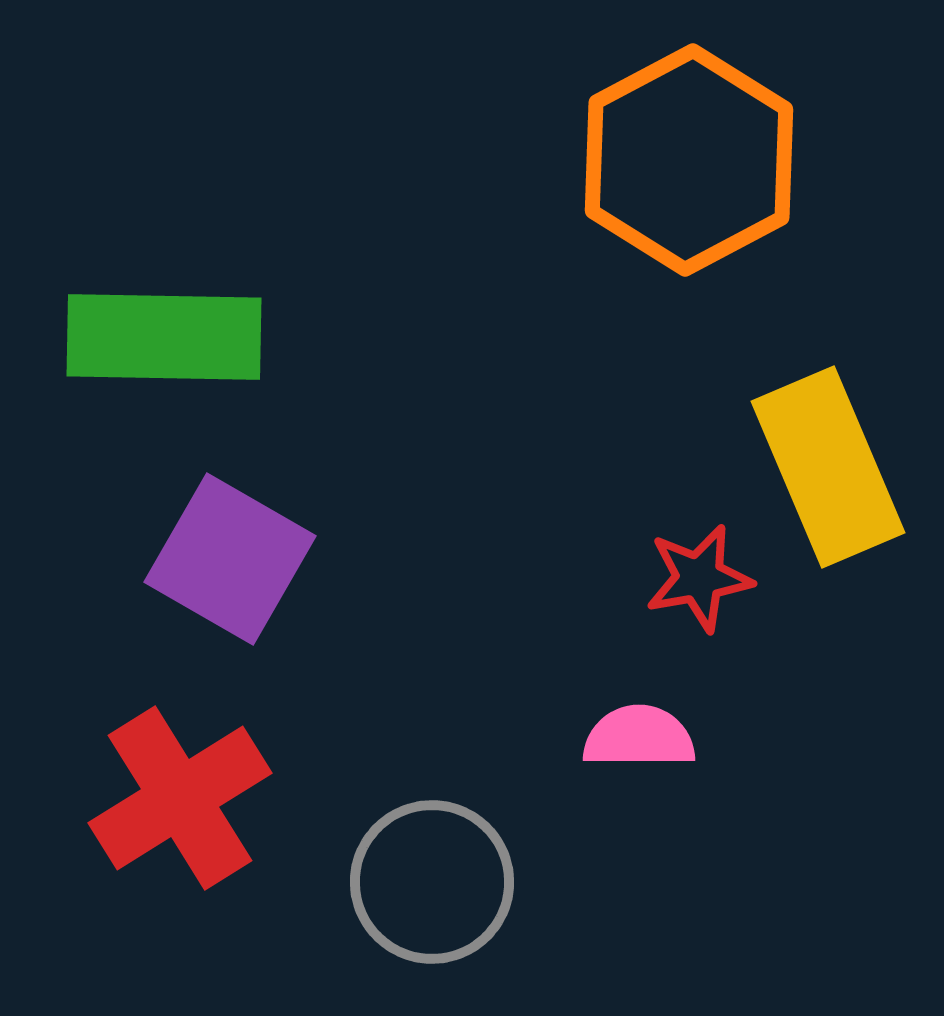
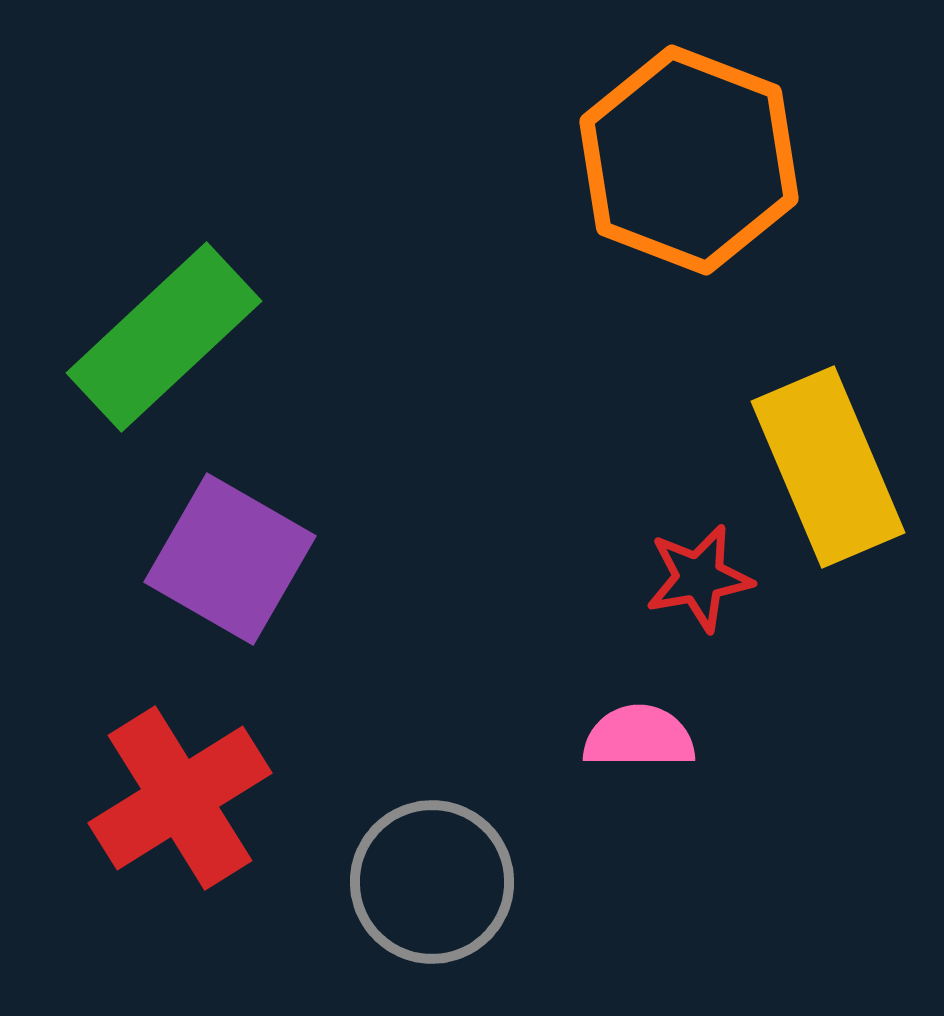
orange hexagon: rotated 11 degrees counterclockwise
green rectangle: rotated 44 degrees counterclockwise
